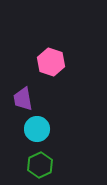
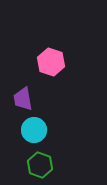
cyan circle: moved 3 px left, 1 px down
green hexagon: rotated 15 degrees counterclockwise
